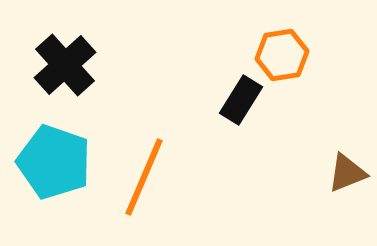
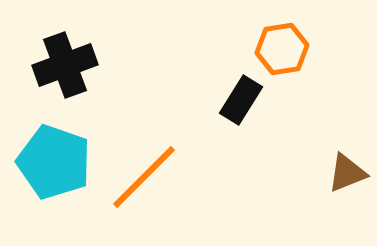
orange hexagon: moved 6 px up
black cross: rotated 22 degrees clockwise
orange line: rotated 22 degrees clockwise
